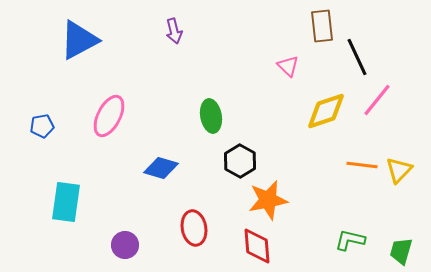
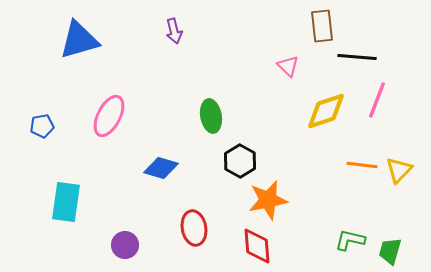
blue triangle: rotated 12 degrees clockwise
black line: rotated 60 degrees counterclockwise
pink line: rotated 18 degrees counterclockwise
green trapezoid: moved 11 px left
